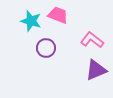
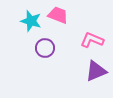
pink L-shape: rotated 15 degrees counterclockwise
purple circle: moved 1 px left
purple triangle: moved 1 px down
